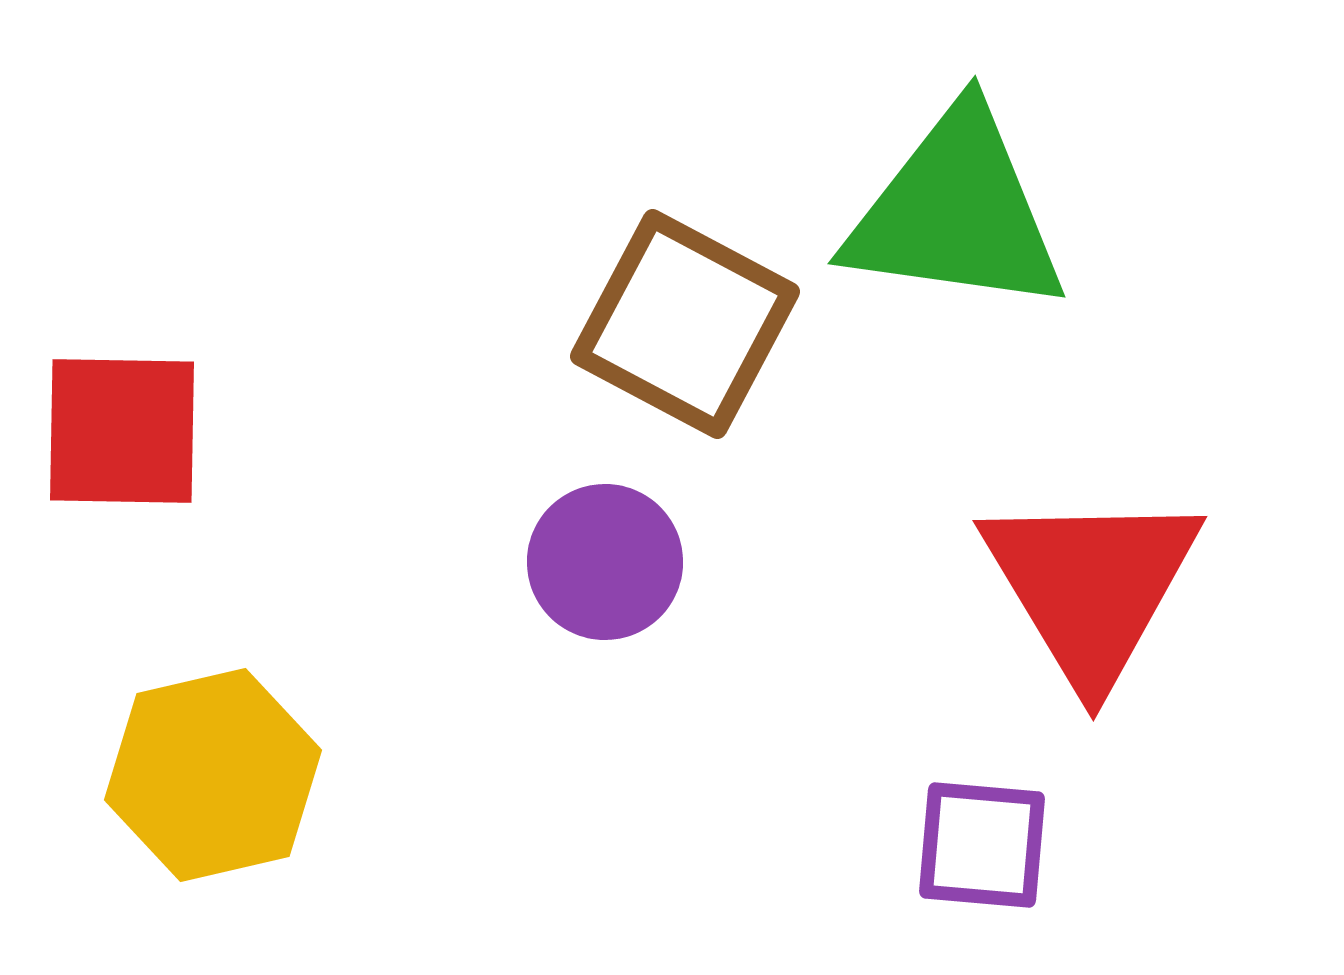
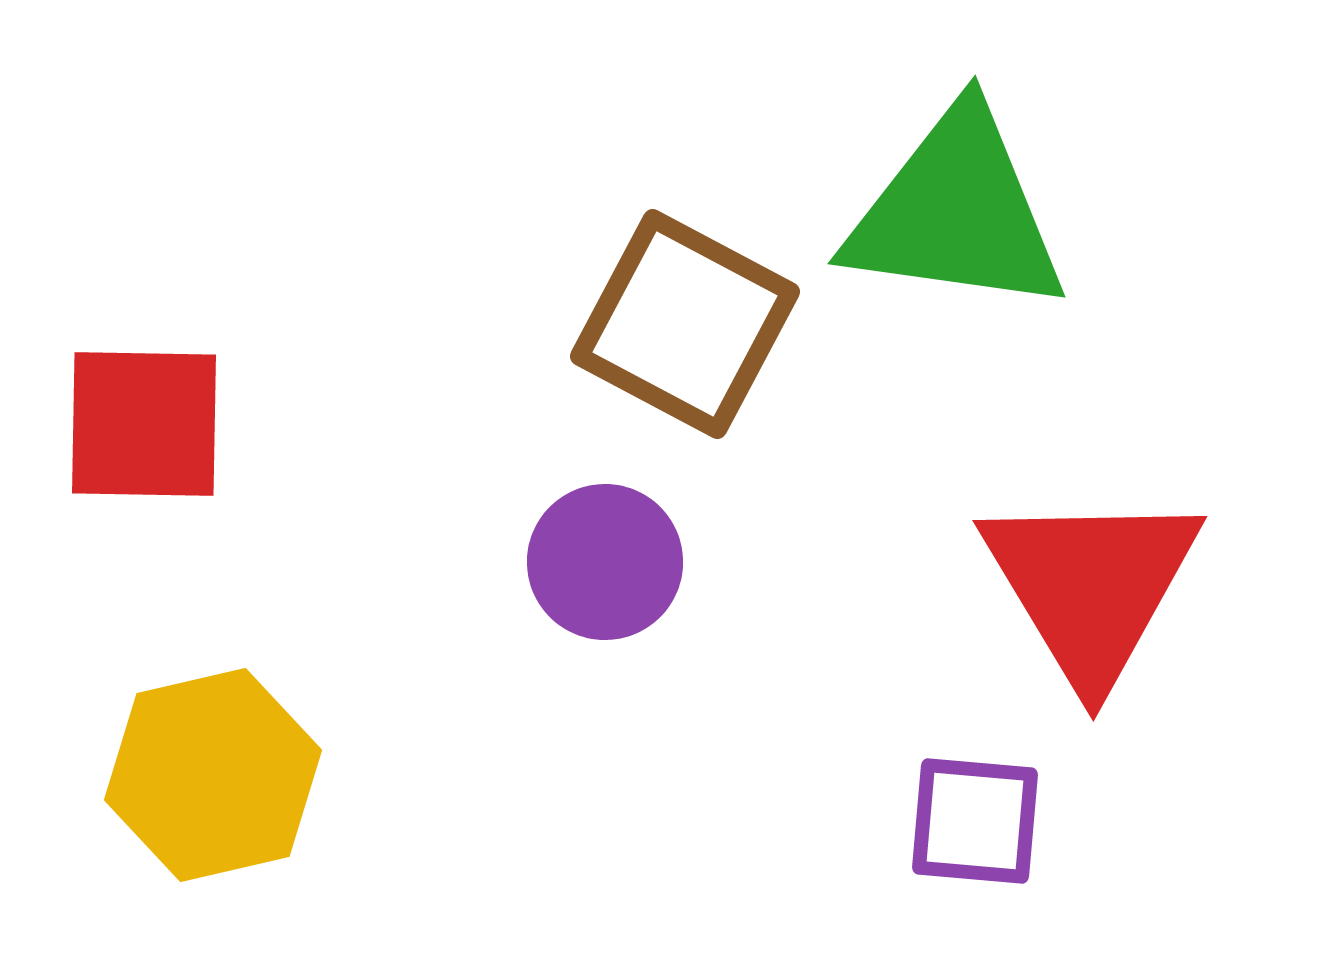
red square: moved 22 px right, 7 px up
purple square: moved 7 px left, 24 px up
